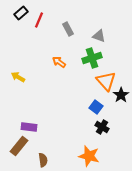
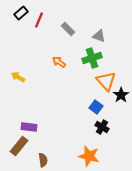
gray rectangle: rotated 16 degrees counterclockwise
